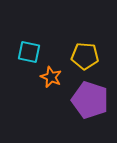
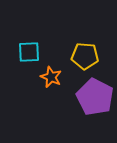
cyan square: rotated 15 degrees counterclockwise
purple pentagon: moved 5 px right, 3 px up; rotated 9 degrees clockwise
